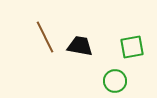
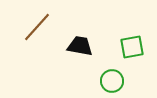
brown line: moved 8 px left, 10 px up; rotated 68 degrees clockwise
green circle: moved 3 px left
